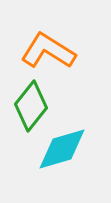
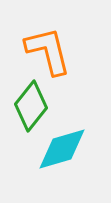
orange L-shape: rotated 44 degrees clockwise
